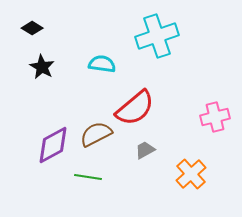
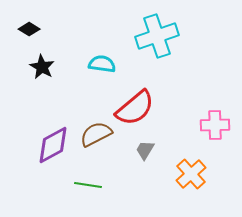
black diamond: moved 3 px left, 1 px down
pink cross: moved 8 px down; rotated 12 degrees clockwise
gray trapezoid: rotated 30 degrees counterclockwise
green line: moved 8 px down
